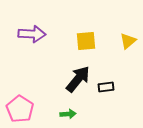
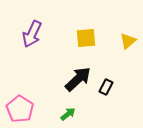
purple arrow: rotated 112 degrees clockwise
yellow square: moved 3 px up
black arrow: rotated 8 degrees clockwise
black rectangle: rotated 56 degrees counterclockwise
green arrow: rotated 35 degrees counterclockwise
